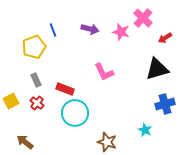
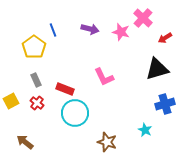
yellow pentagon: rotated 15 degrees counterclockwise
pink L-shape: moved 5 px down
